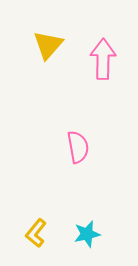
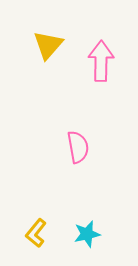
pink arrow: moved 2 px left, 2 px down
